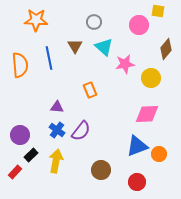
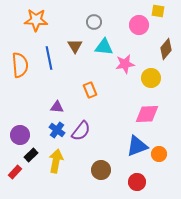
cyan triangle: rotated 36 degrees counterclockwise
